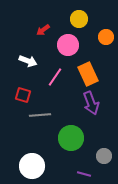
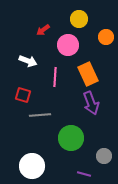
pink line: rotated 30 degrees counterclockwise
